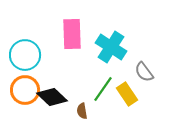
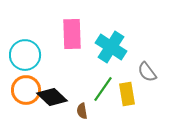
gray semicircle: moved 3 px right
orange circle: moved 1 px right
yellow rectangle: rotated 25 degrees clockwise
